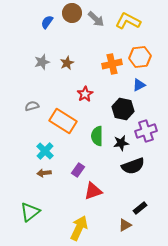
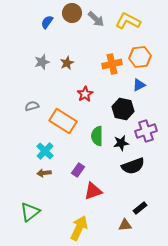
brown triangle: rotated 24 degrees clockwise
